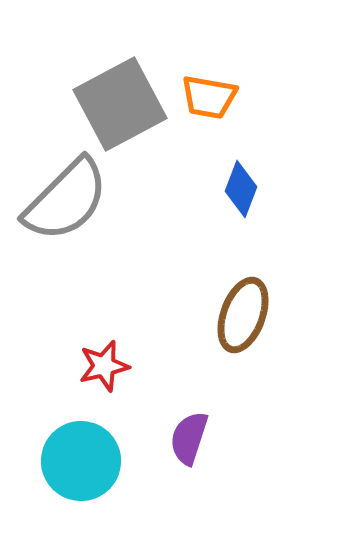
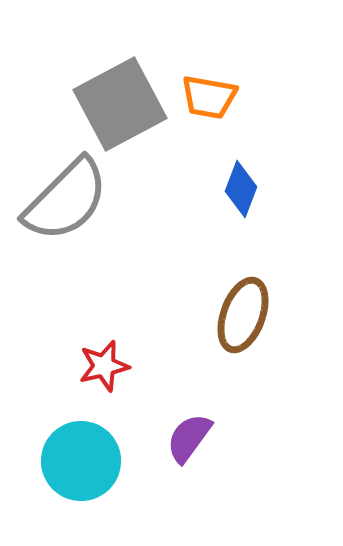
purple semicircle: rotated 18 degrees clockwise
